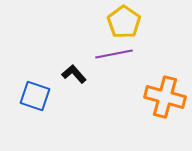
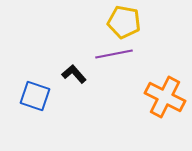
yellow pentagon: rotated 24 degrees counterclockwise
orange cross: rotated 12 degrees clockwise
